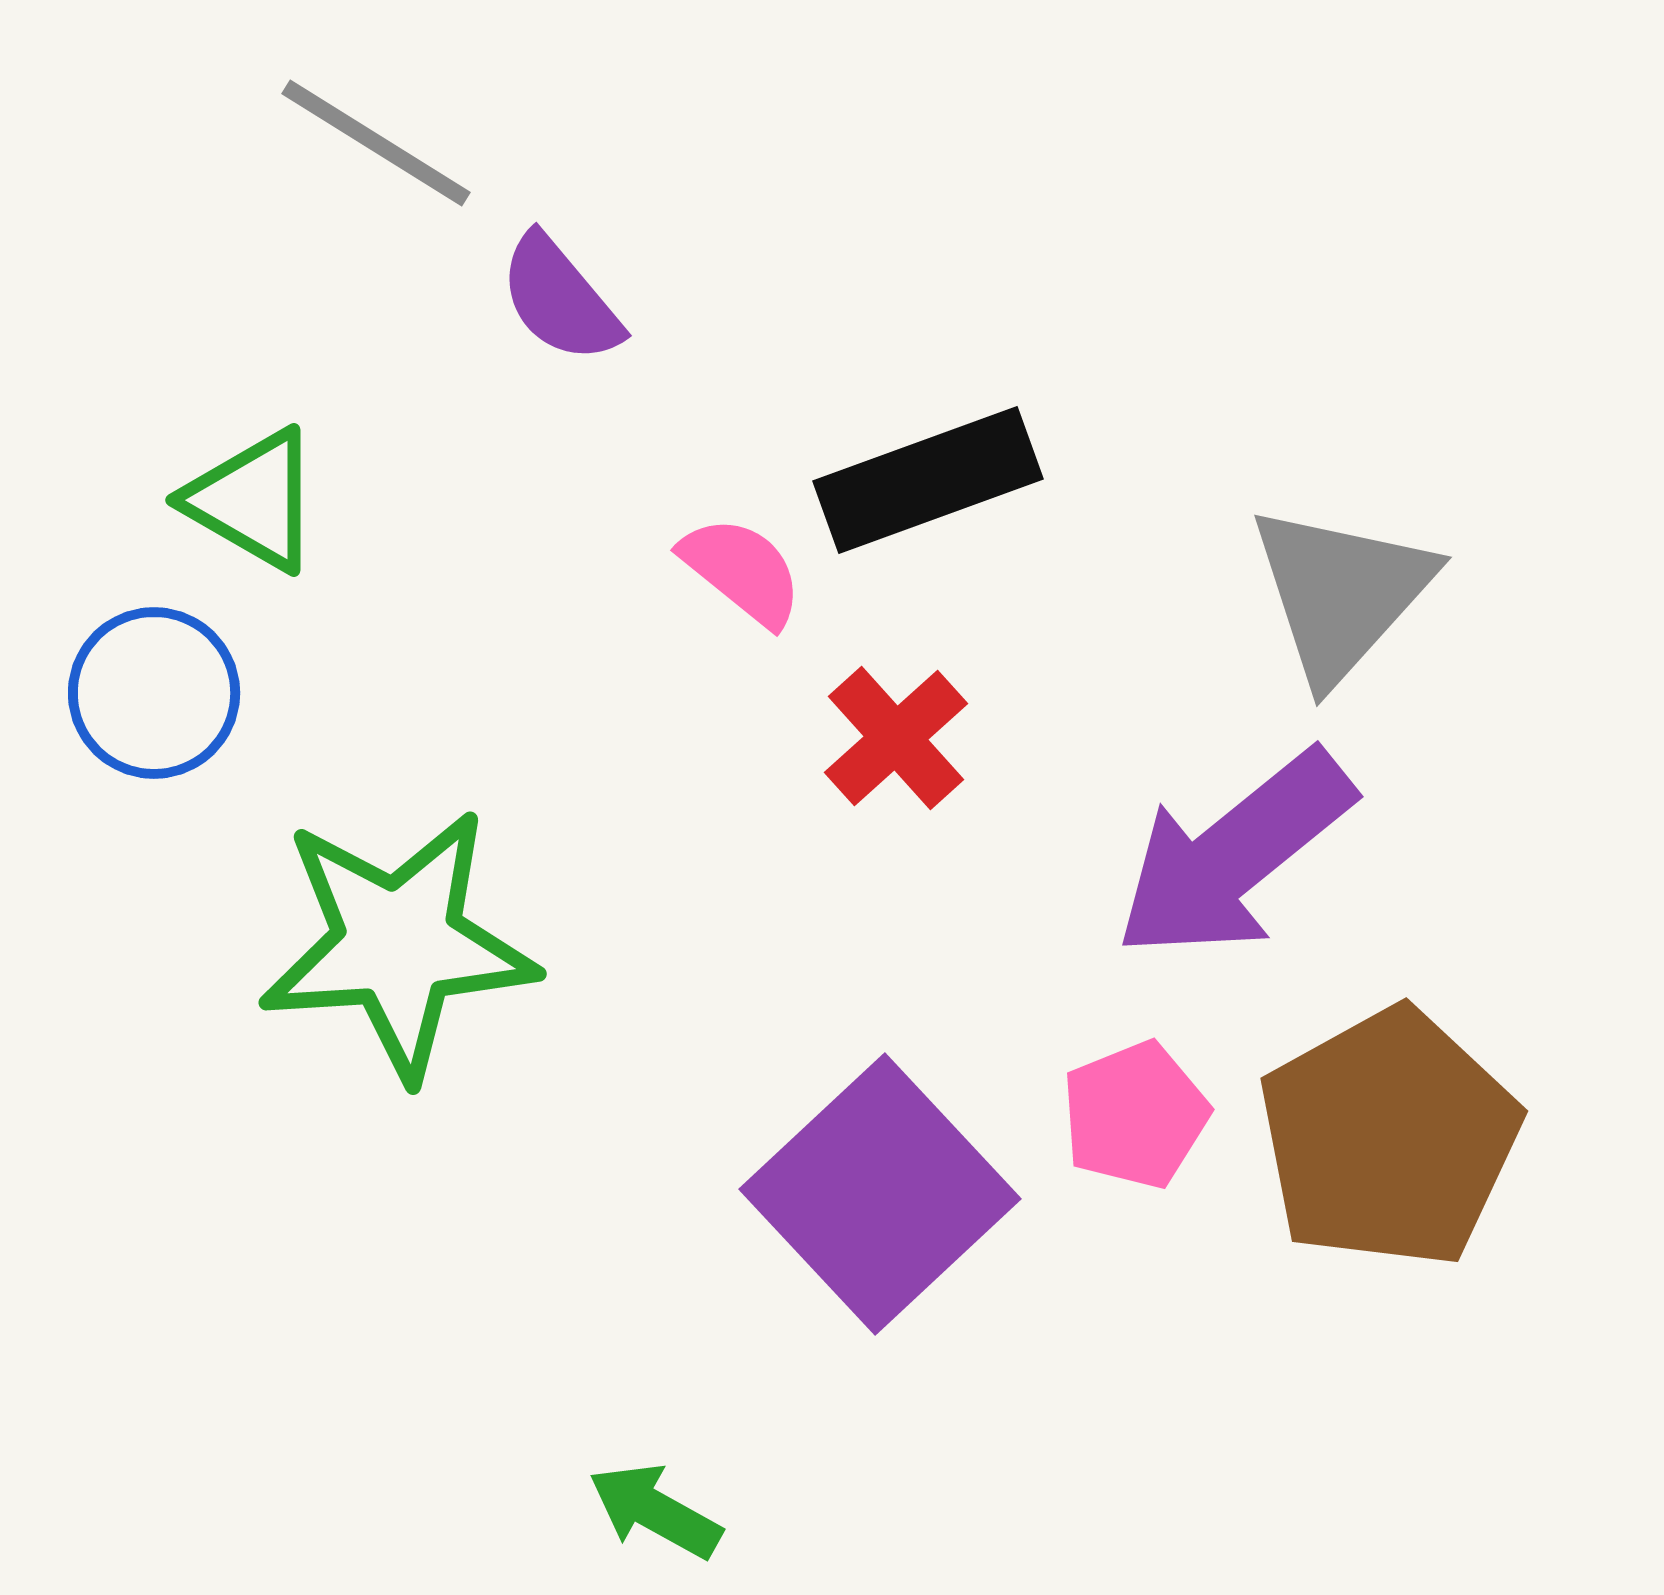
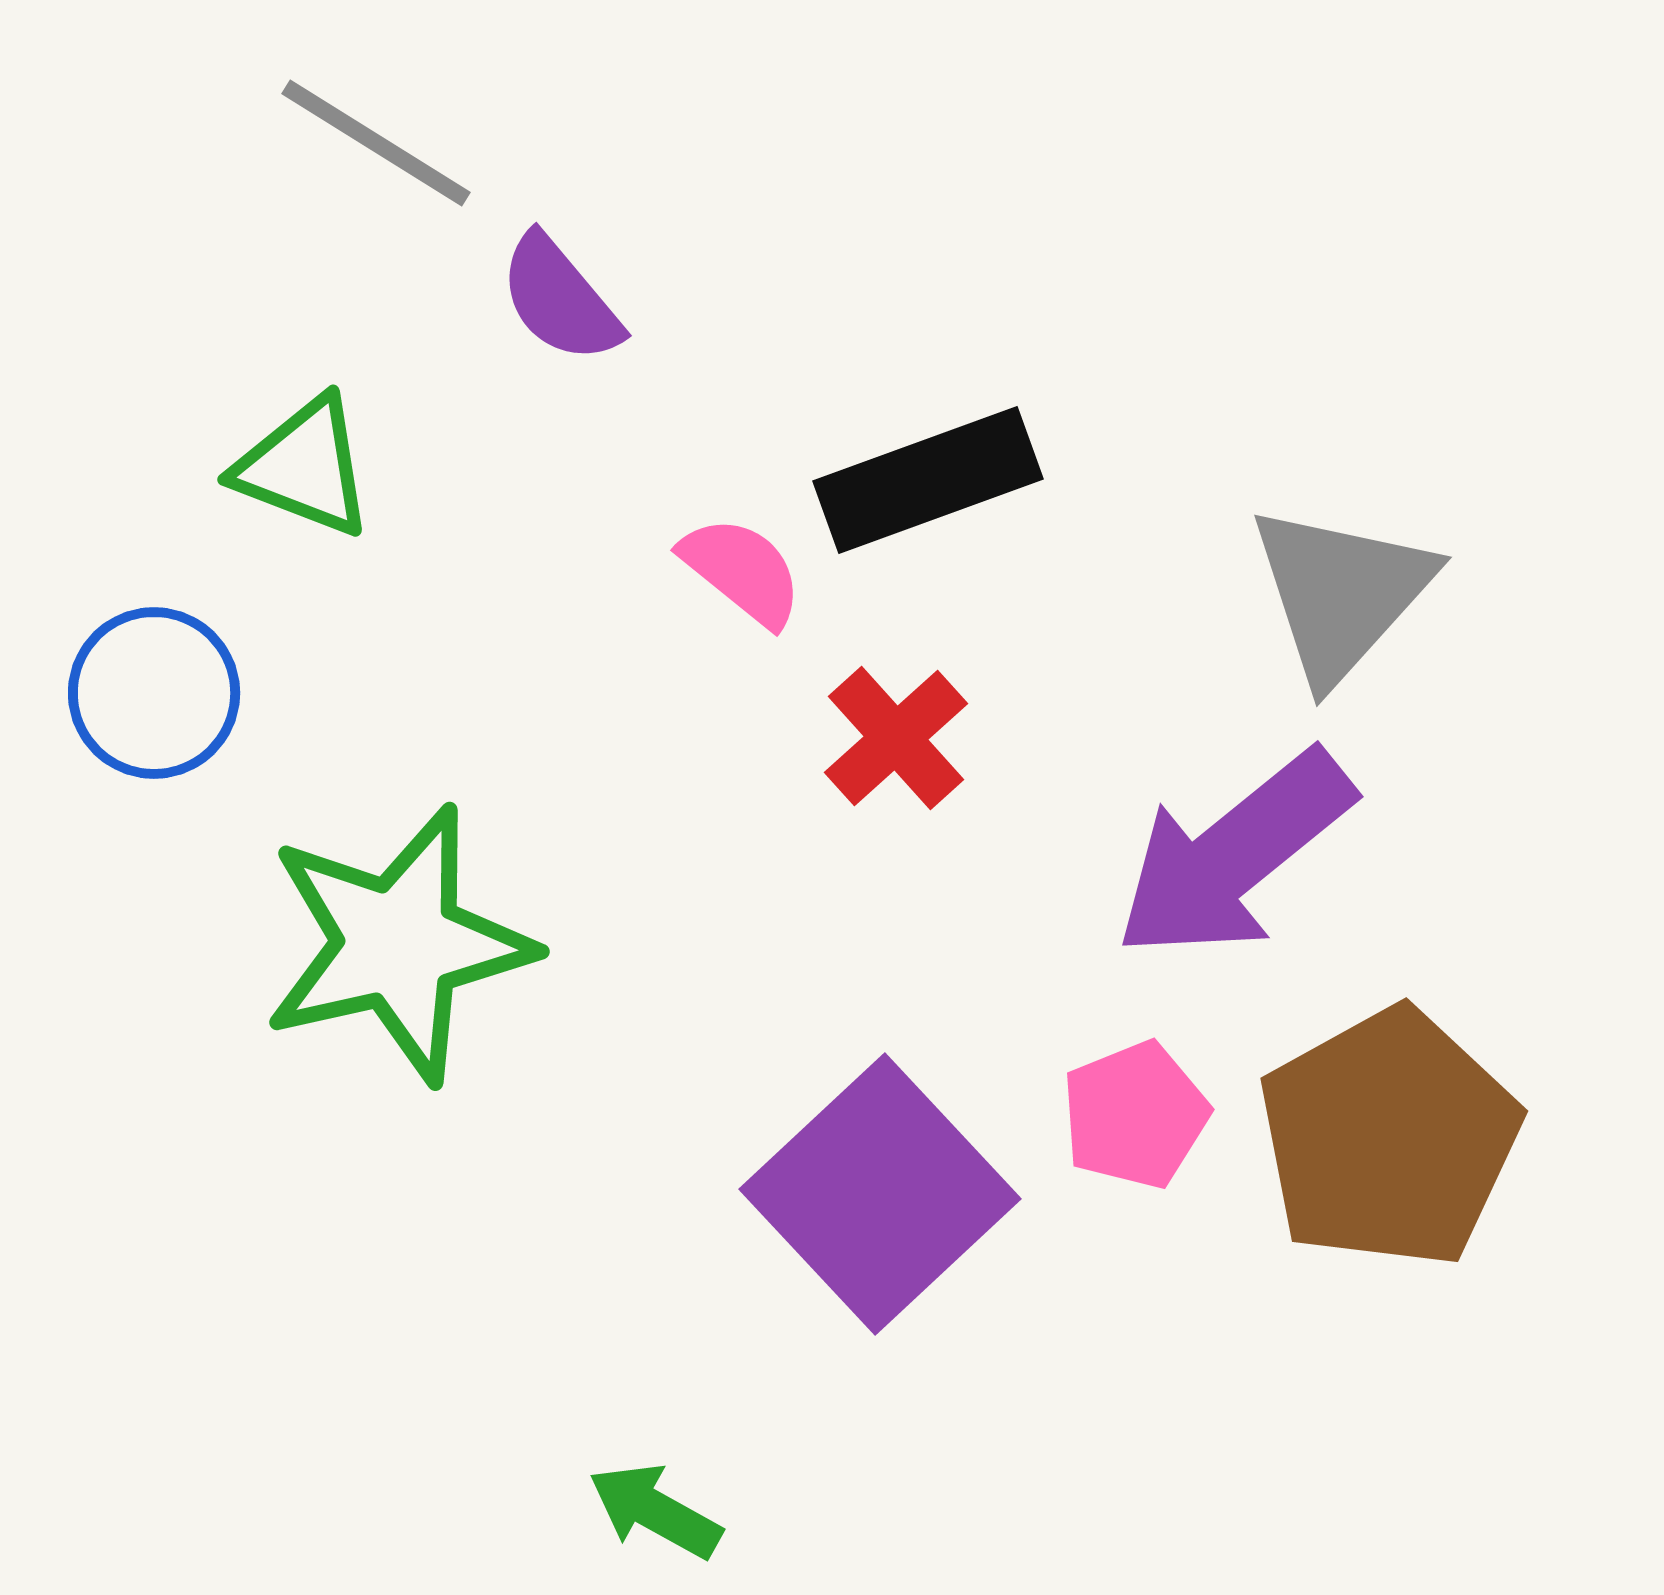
green triangle: moved 51 px right, 33 px up; rotated 9 degrees counterclockwise
green star: rotated 9 degrees counterclockwise
